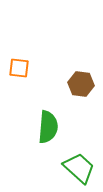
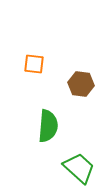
orange square: moved 15 px right, 4 px up
green semicircle: moved 1 px up
